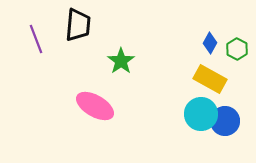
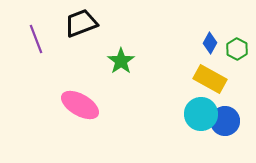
black trapezoid: moved 3 px right, 2 px up; rotated 116 degrees counterclockwise
pink ellipse: moved 15 px left, 1 px up
